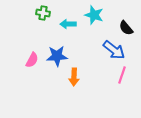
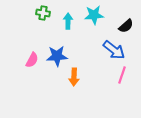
cyan star: rotated 24 degrees counterclockwise
cyan arrow: moved 3 px up; rotated 91 degrees clockwise
black semicircle: moved 2 px up; rotated 91 degrees counterclockwise
